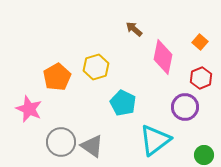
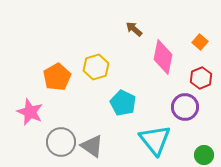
pink star: moved 1 px right, 3 px down
cyan triangle: rotated 32 degrees counterclockwise
